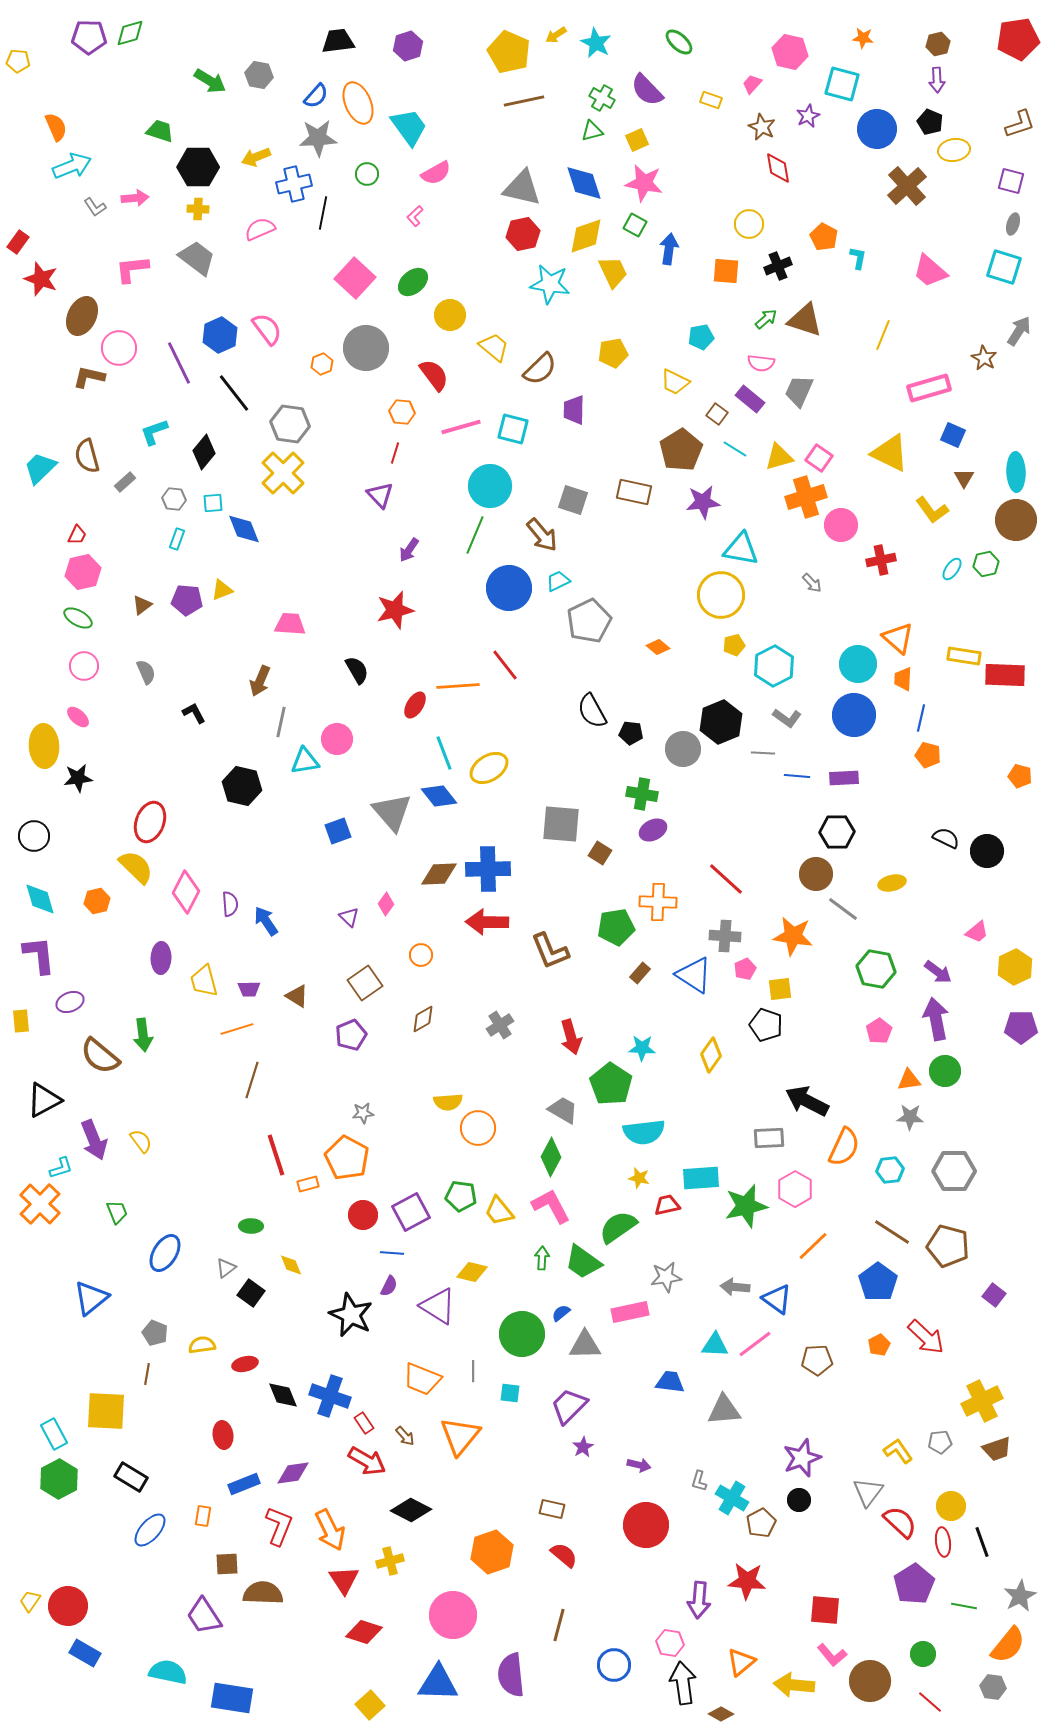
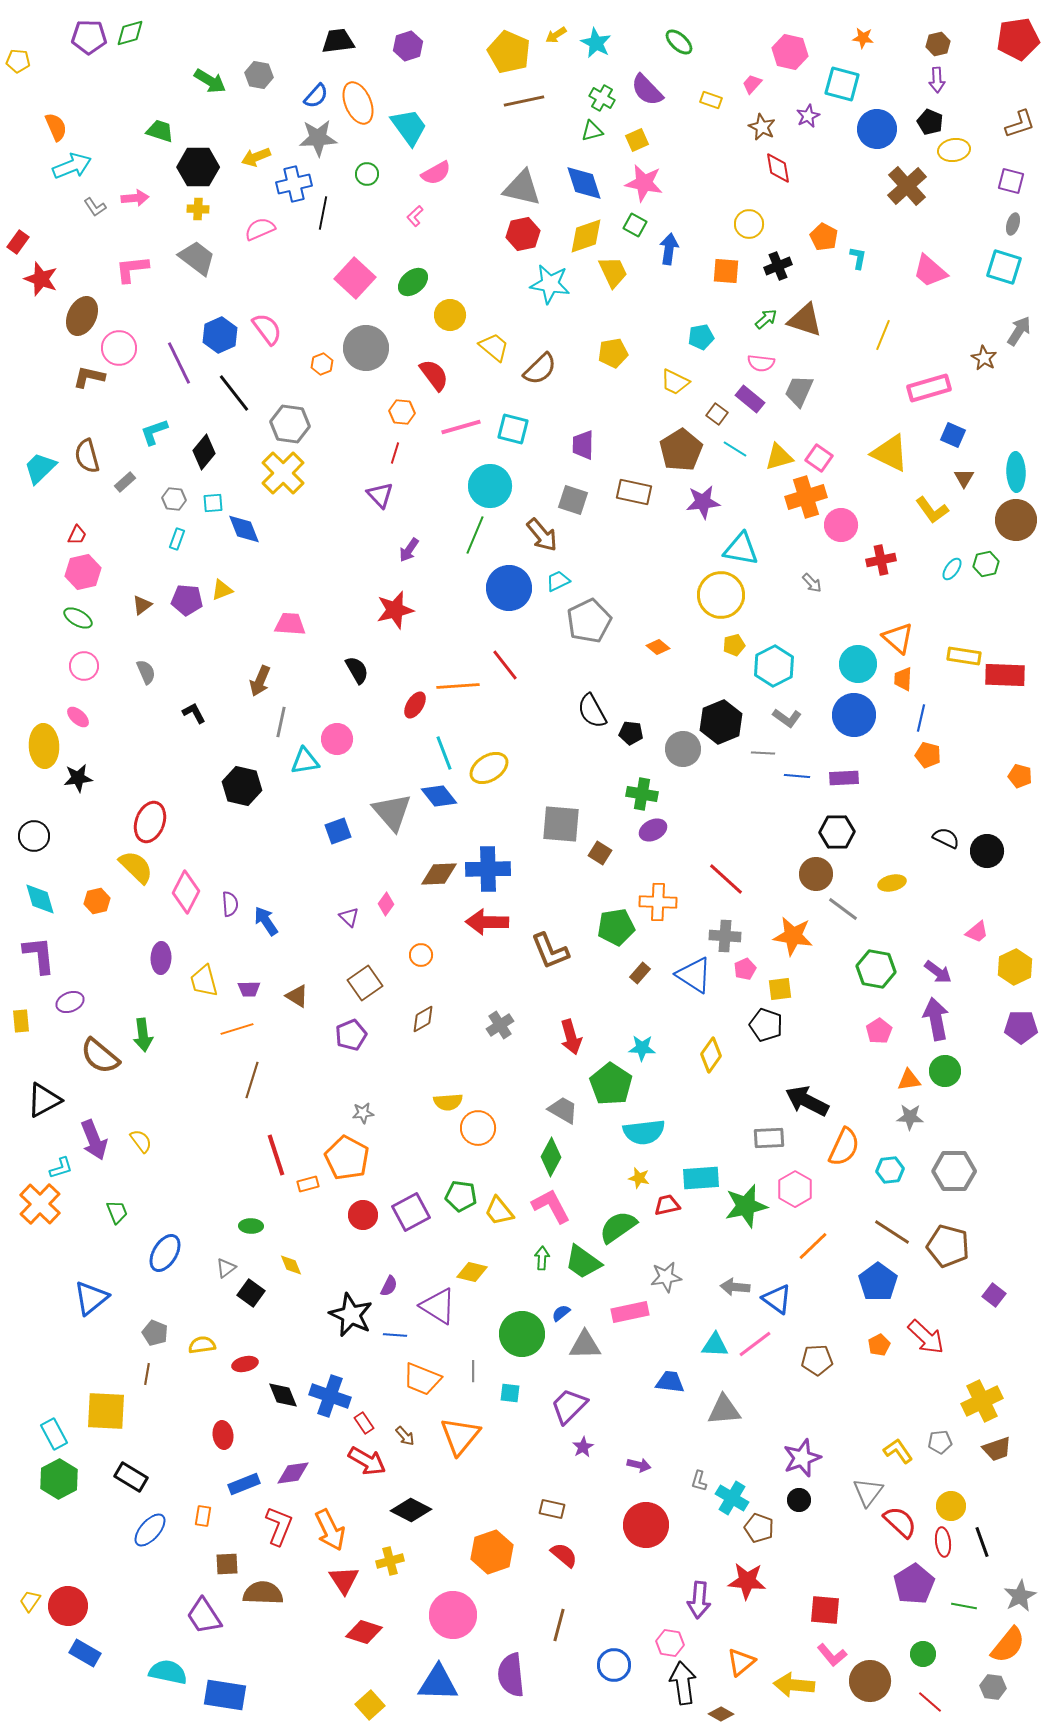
purple trapezoid at (574, 410): moved 9 px right, 35 px down
blue line at (392, 1253): moved 3 px right, 82 px down
brown pentagon at (761, 1523): moved 2 px left, 5 px down; rotated 24 degrees counterclockwise
blue rectangle at (232, 1698): moved 7 px left, 3 px up
